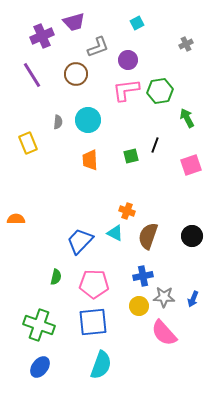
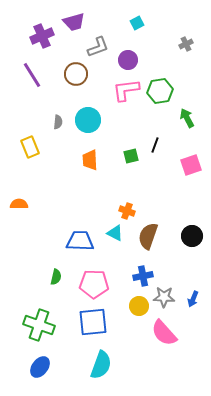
yellow rectangle: moved 2 px right, 4 px down
orange semicircle: moved 3 px right, 15 px up
blue trapezoid: rotated 48 degrees clockwise
